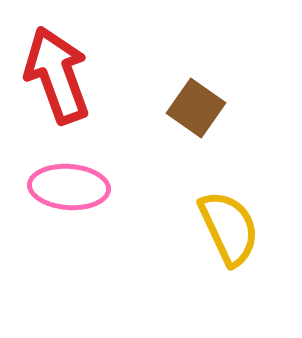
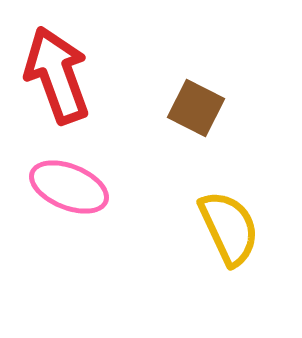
brown square: rotated 8 degrees counterclockwise
pink ellipse: rotated 18 degrees clockwise
